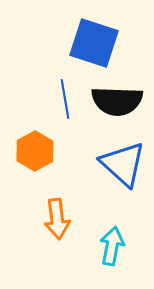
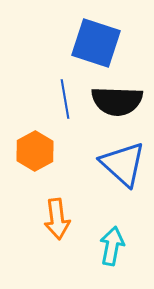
blue square: moved 2 px right
